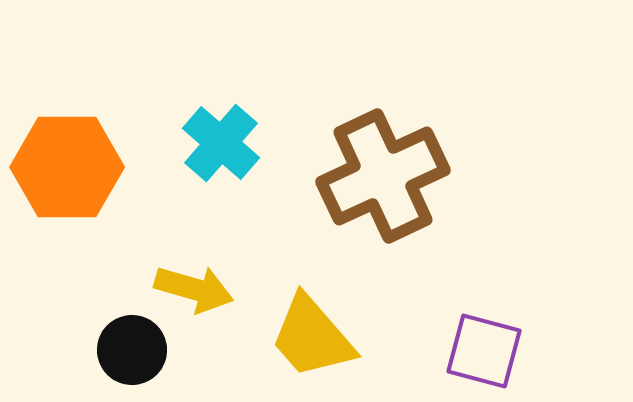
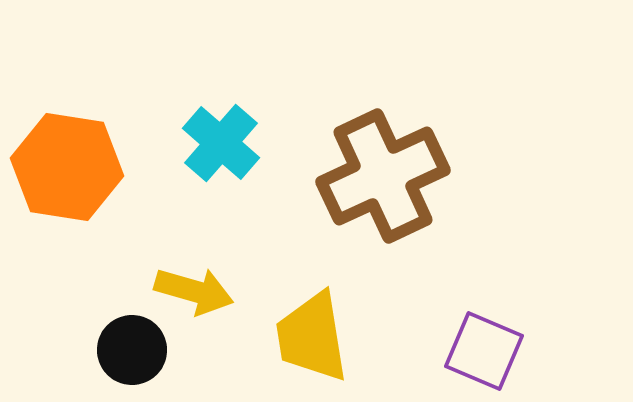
orange hexagon: rotated 9 degrees clockwise
yellow arrow: moved 2 px down
yellow trapezoid: rotated 32 degrees clockwise
purple square: rotated 8 degrees clockwise
